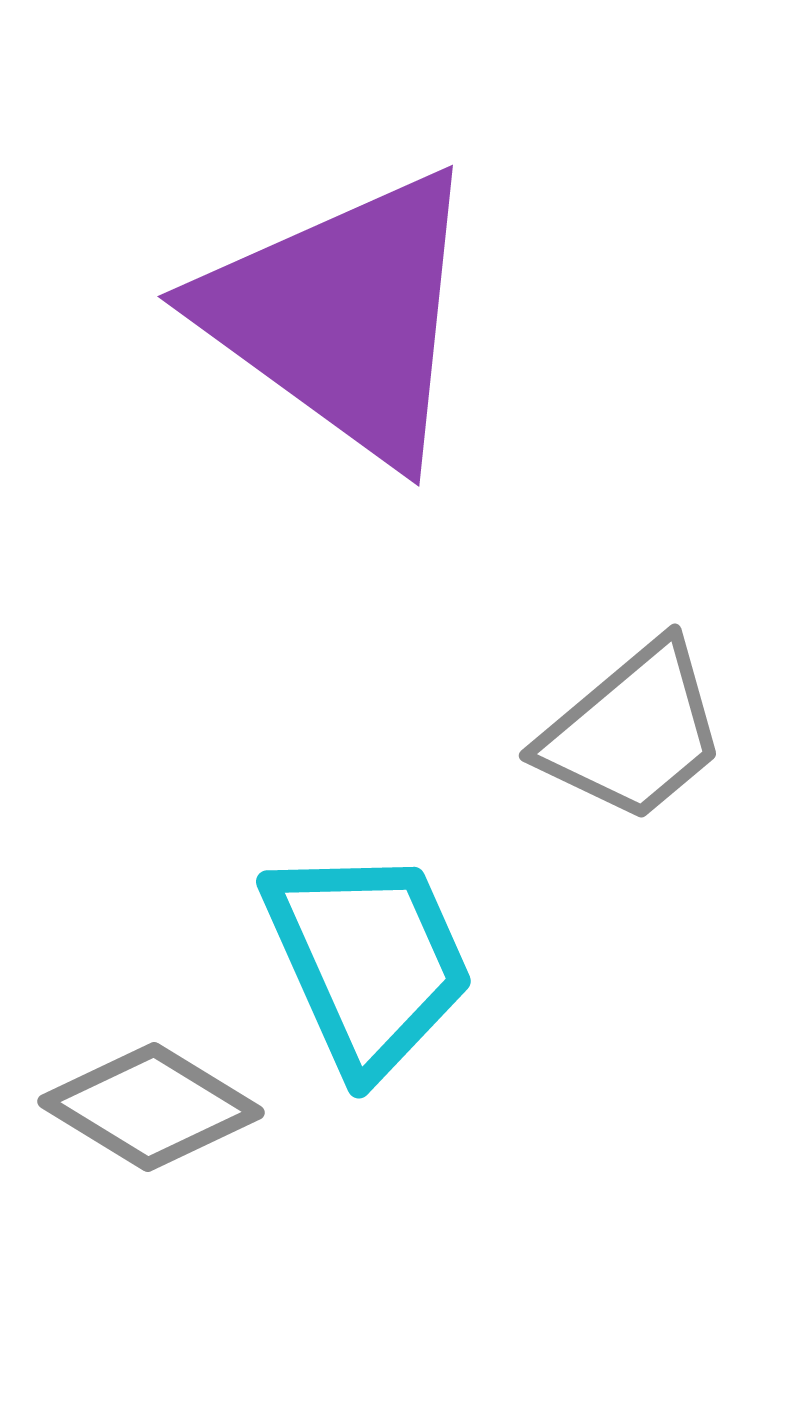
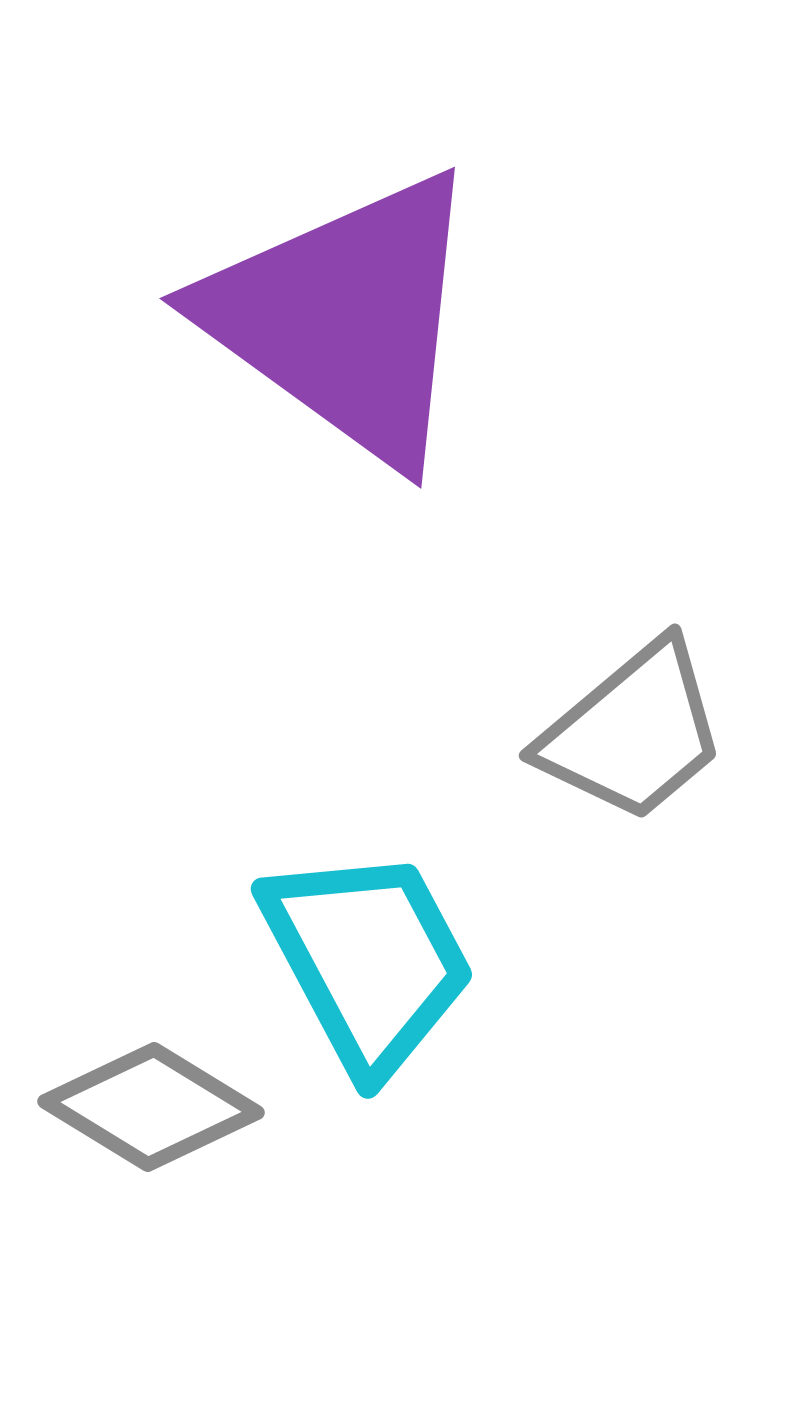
purple triangle: moved 2 px right, 2 px down
cyan trapezoid: rotated 4 degrees counterclockwise
